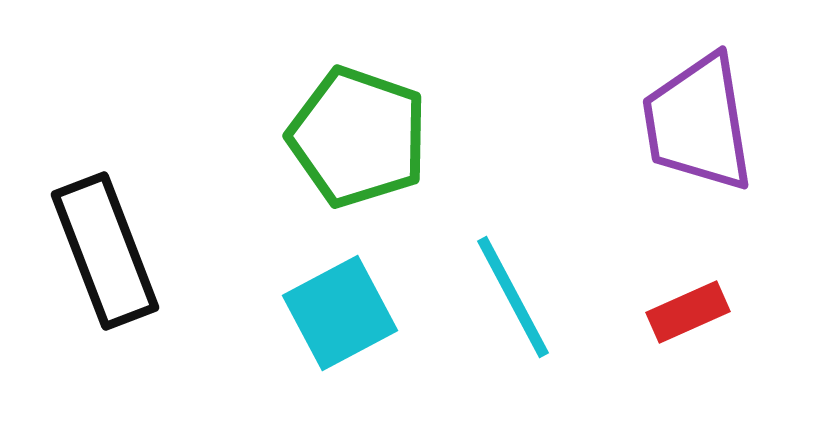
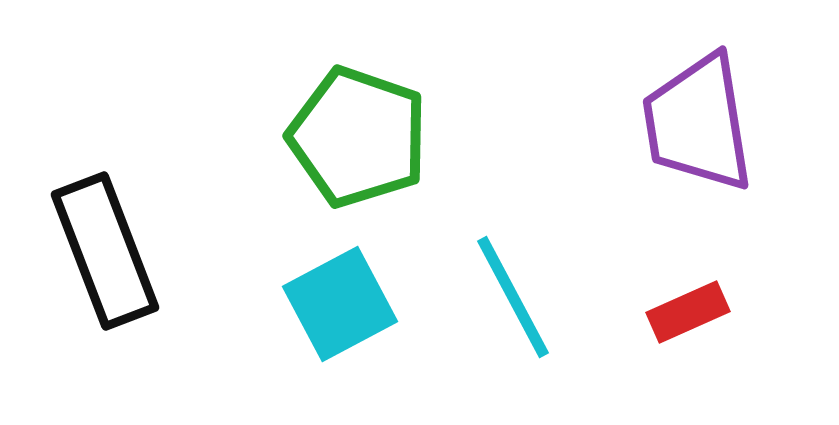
cyan square: moved 9 px up
